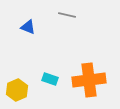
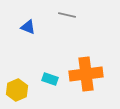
orange cross: moved 3 px left, 6 px up
